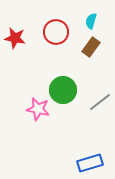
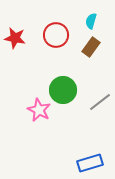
red circle: moved 3 px down
pink star: moved 1 px right, 1 px down; rotated 15 degrees clockwise
